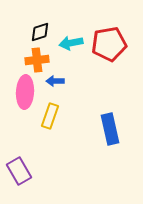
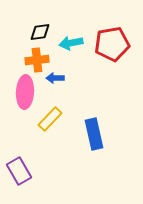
black diamond: rotated 10 degrees clockwise
red pentagon: moved 3 px right
blue arrow: moved 3 px up
yellow rectangle: moved 3 px down; rotated 25 degrees clockwise
blue rectangle: moved 16 px left, 5 px down
